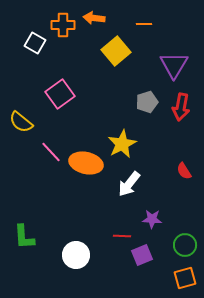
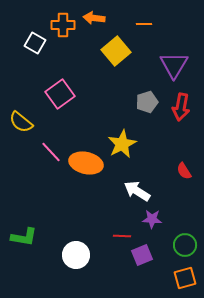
white arrow: moved 8 px right, 7 px down; rotated 84 degrees clockwise
green L-shape: rotated 76 degrees counterclockwise
